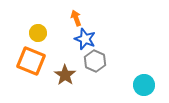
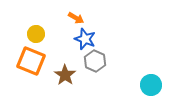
orange arrow: rotated 140 degrees clockwise
yellow circle: moved 2 px left, 1 px down
cyan circle: moved 7 px right
